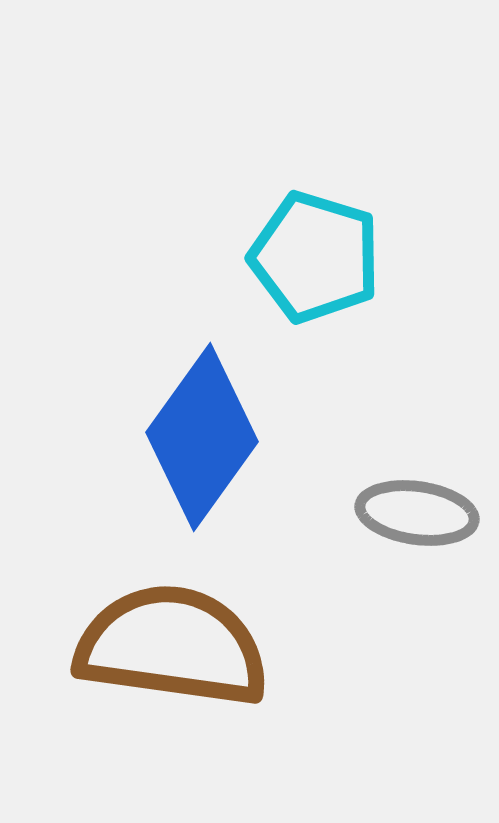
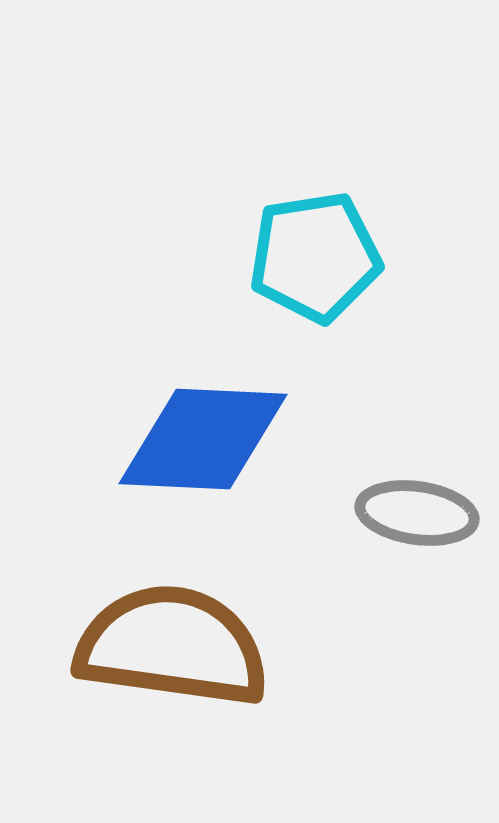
cyan pentagon: rotated 26 degrees counterclockwise
blue diamond: moved 1 px right, 2 px down; rotated 57 degrees clockwise
